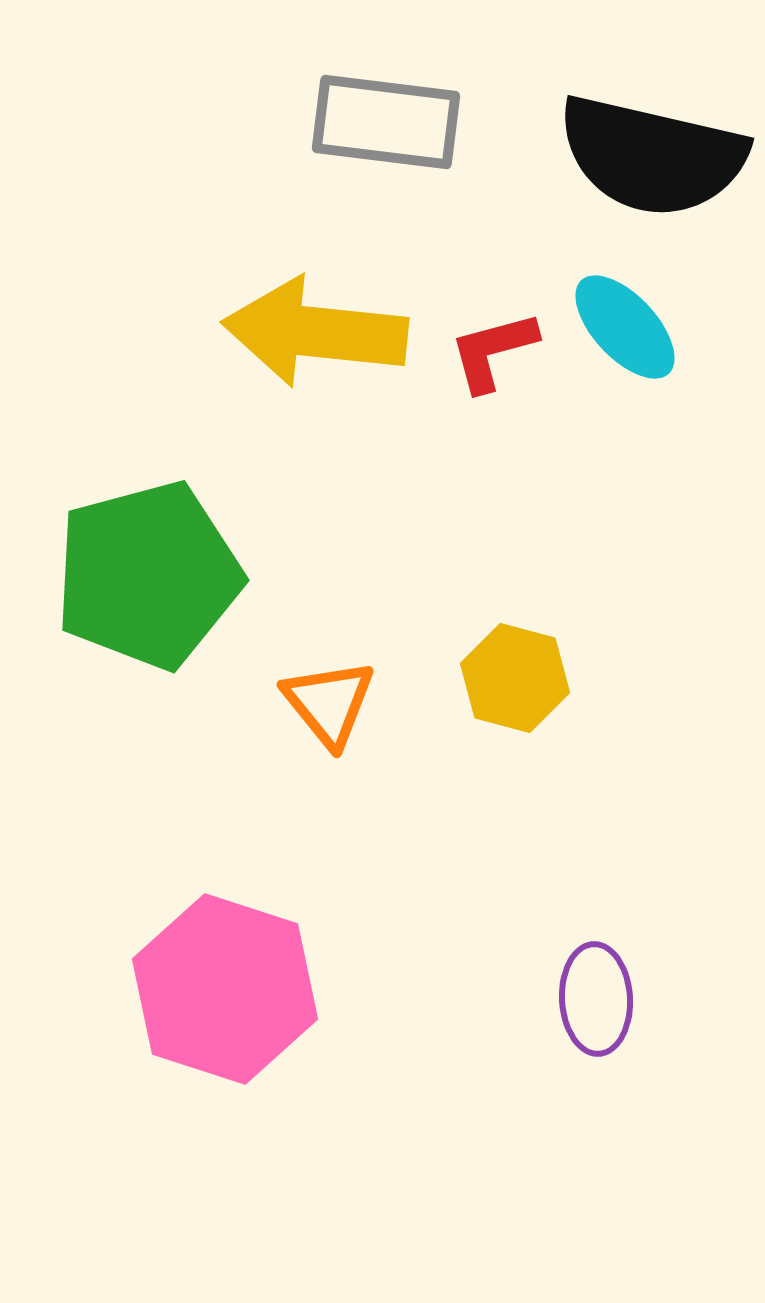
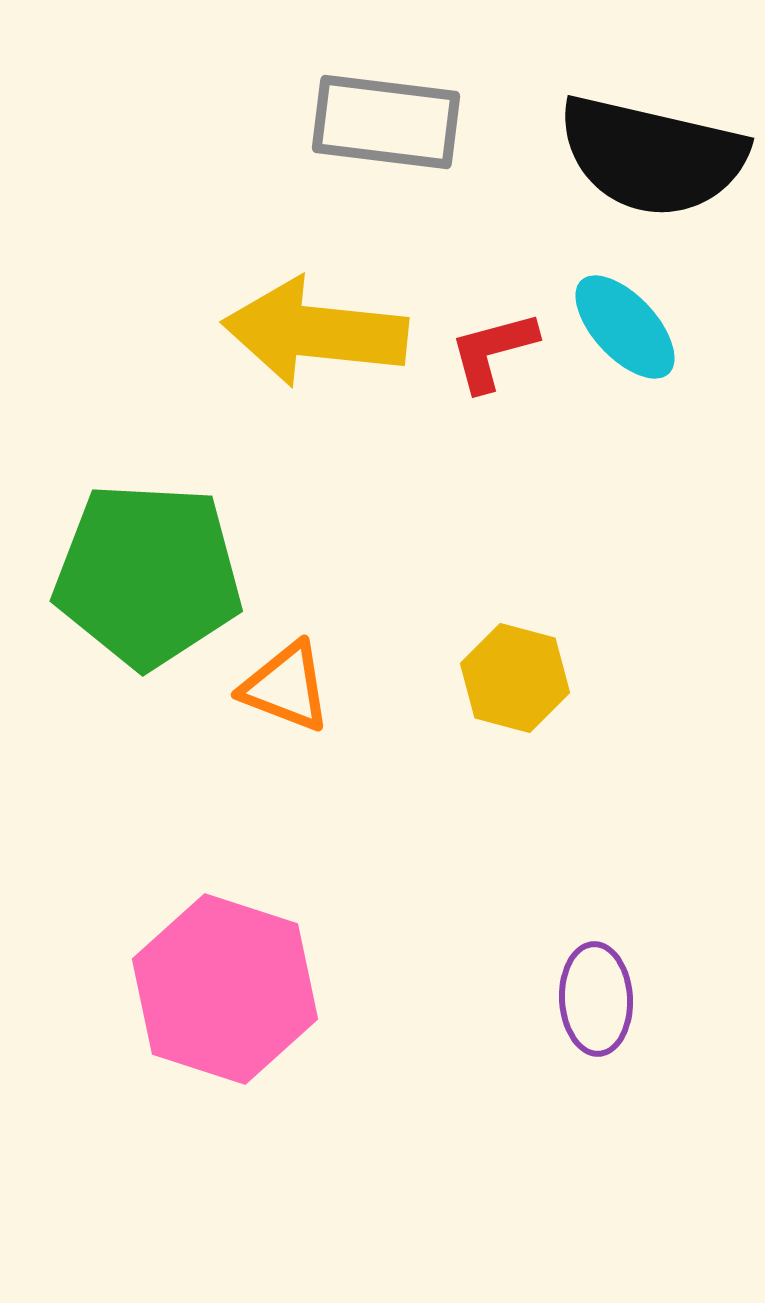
green pentagon: rotated 18 degrees clockwise
orange triangle: moved 43 px left, 16 px up; rotated 30 degrees counterclockwise
